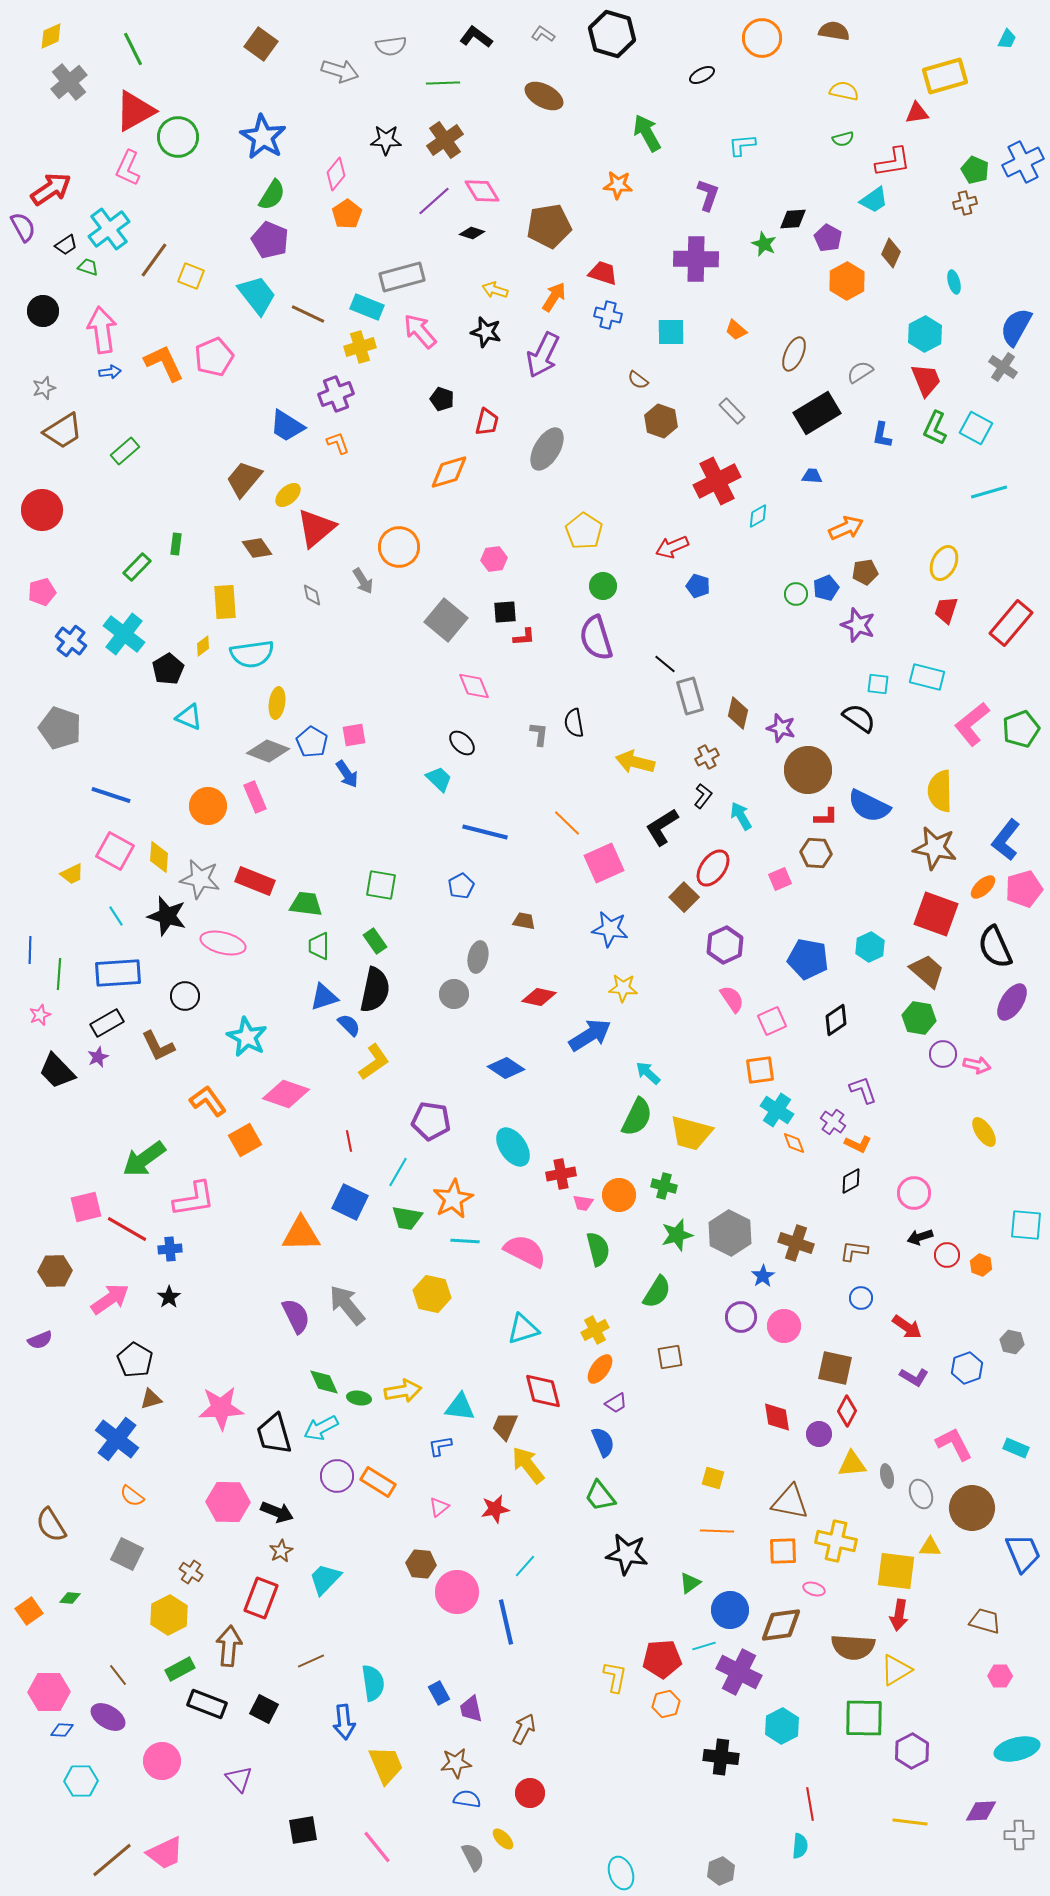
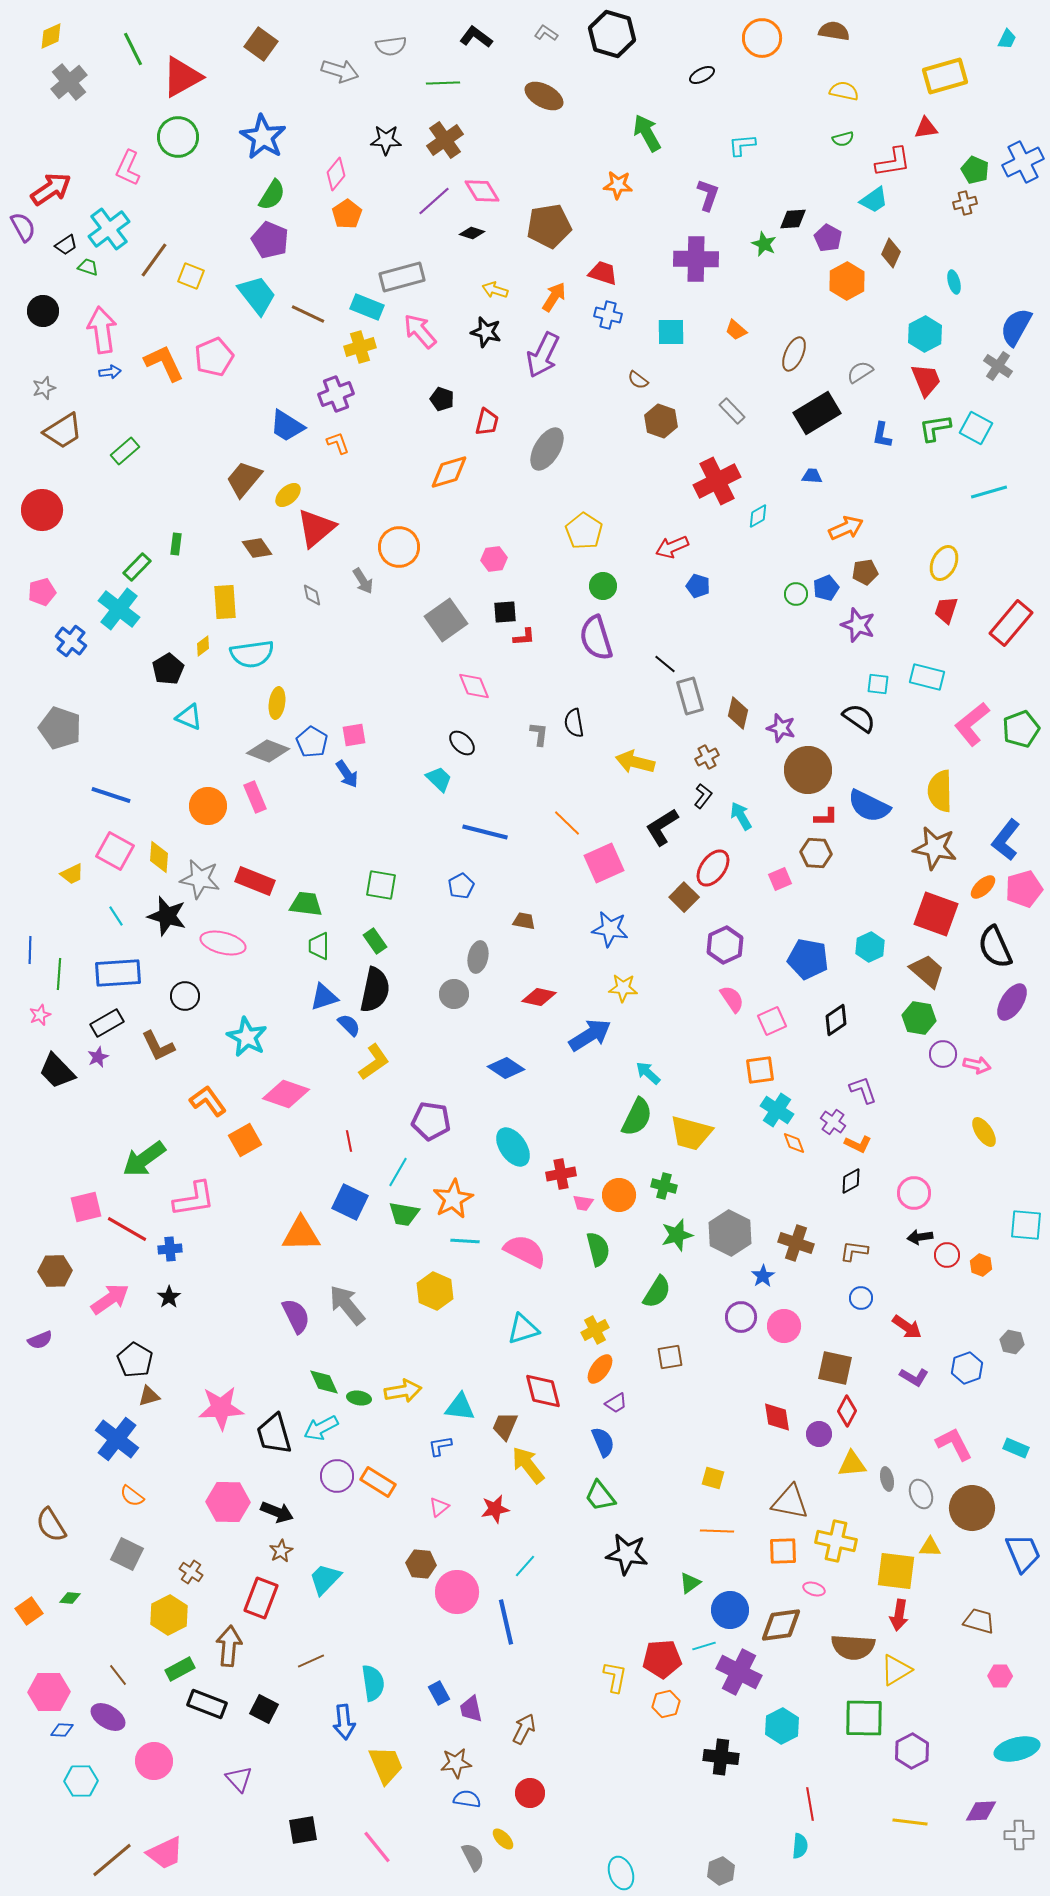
gray L-shape at (543, 34): moved 3 px right, 1 px up
red triangle at (135, 111): moved 47 px right, 34 px up
red triangle at (917, 113): moved 9 px right, 15 px down
gray cross at (1003, 367): moved 5 px left, 1 px up
green L-shape at (935, 428): rotated 56 degrees clockwise
gray square at (446, 620): rotated 15 degrees clockwise
cyan cross at (124, 634): moved 5 px left, 25 px up
green trapezoid at (407, 1218): moved 3 px left, 4 px up
black arrow at (920, 1237): rotated 10 degrees clockwise
yellow hexagon at (432, 1294): moved 3 px right, 3 px up; rotated 12 degrees clockwise
brown triangle at (151, 1399): moved 2 px left, 3 px up
gray ellipse at (887, 1476): moved 3 px down
brown trapezoid at (985, 1621): moved 6 px left
pink circle at (162, 1761): moved 8 px left
